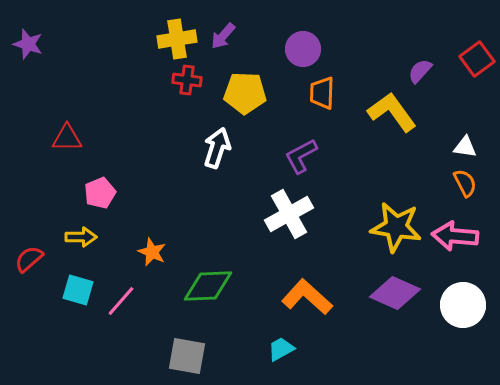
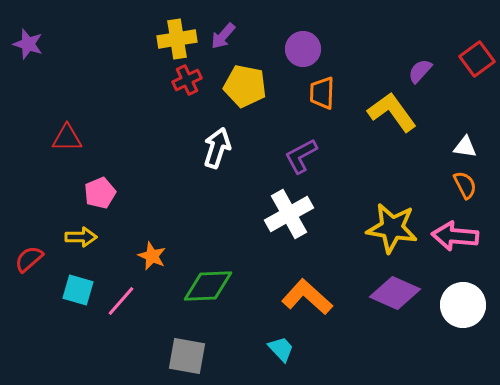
red cross: rotated 32 degrees counterclockwise
yellow pentagon: moved 7 px up; rotated 9 degrees clockwise
orange semicircle: moved 2 px down
yellow star: moved 4 px left, 1 px down
orange star: moved 4 px down
cyan trapezoid: rotated 76 degrees clockwise
